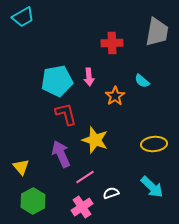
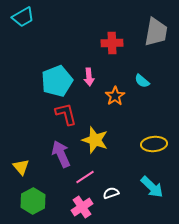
gray trapezoid: moved 1 px left
cyan pentagon: rotated 12 degrees counterclockwise
